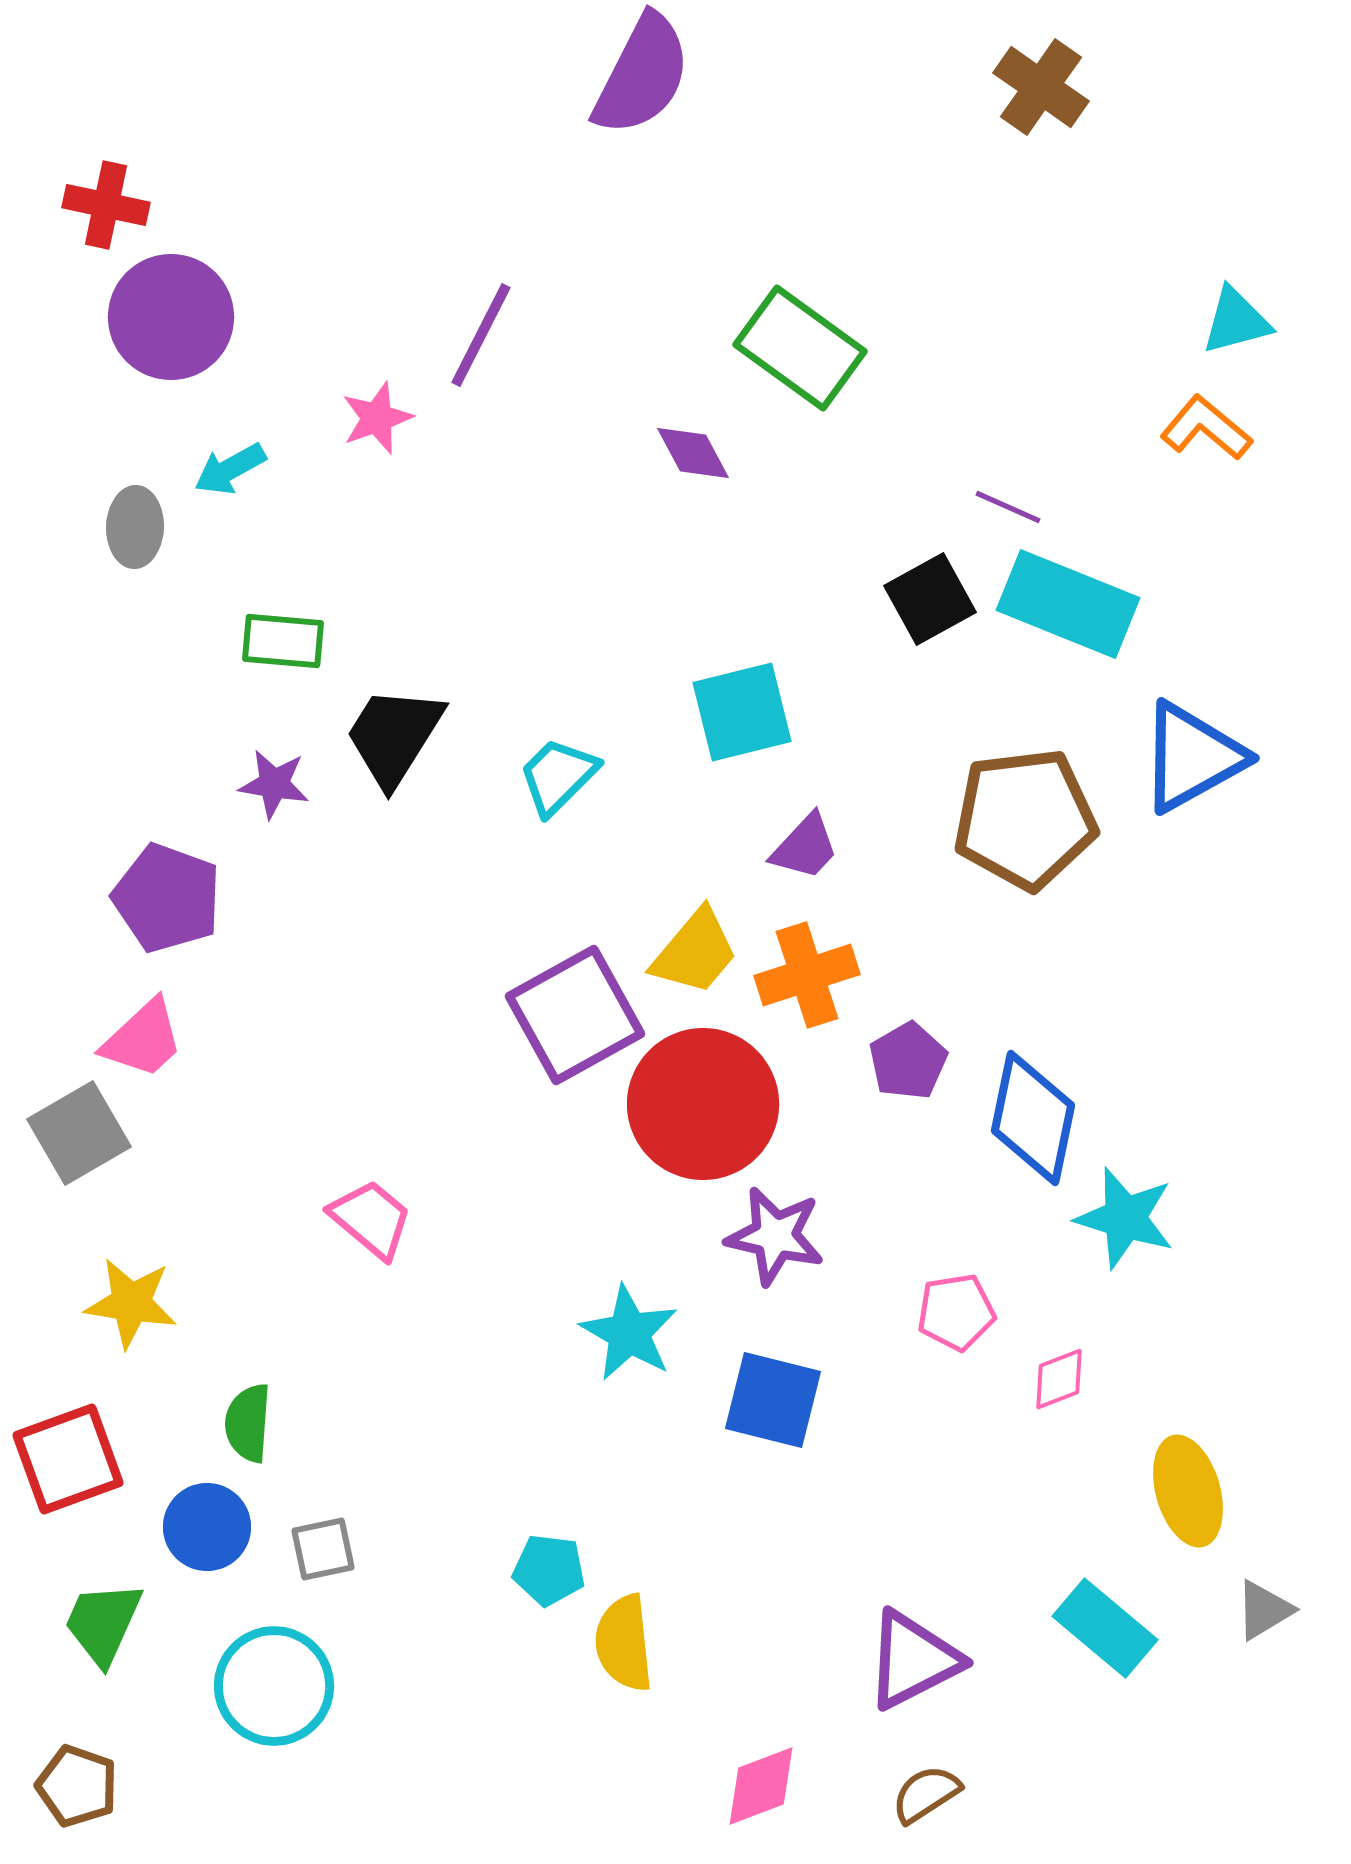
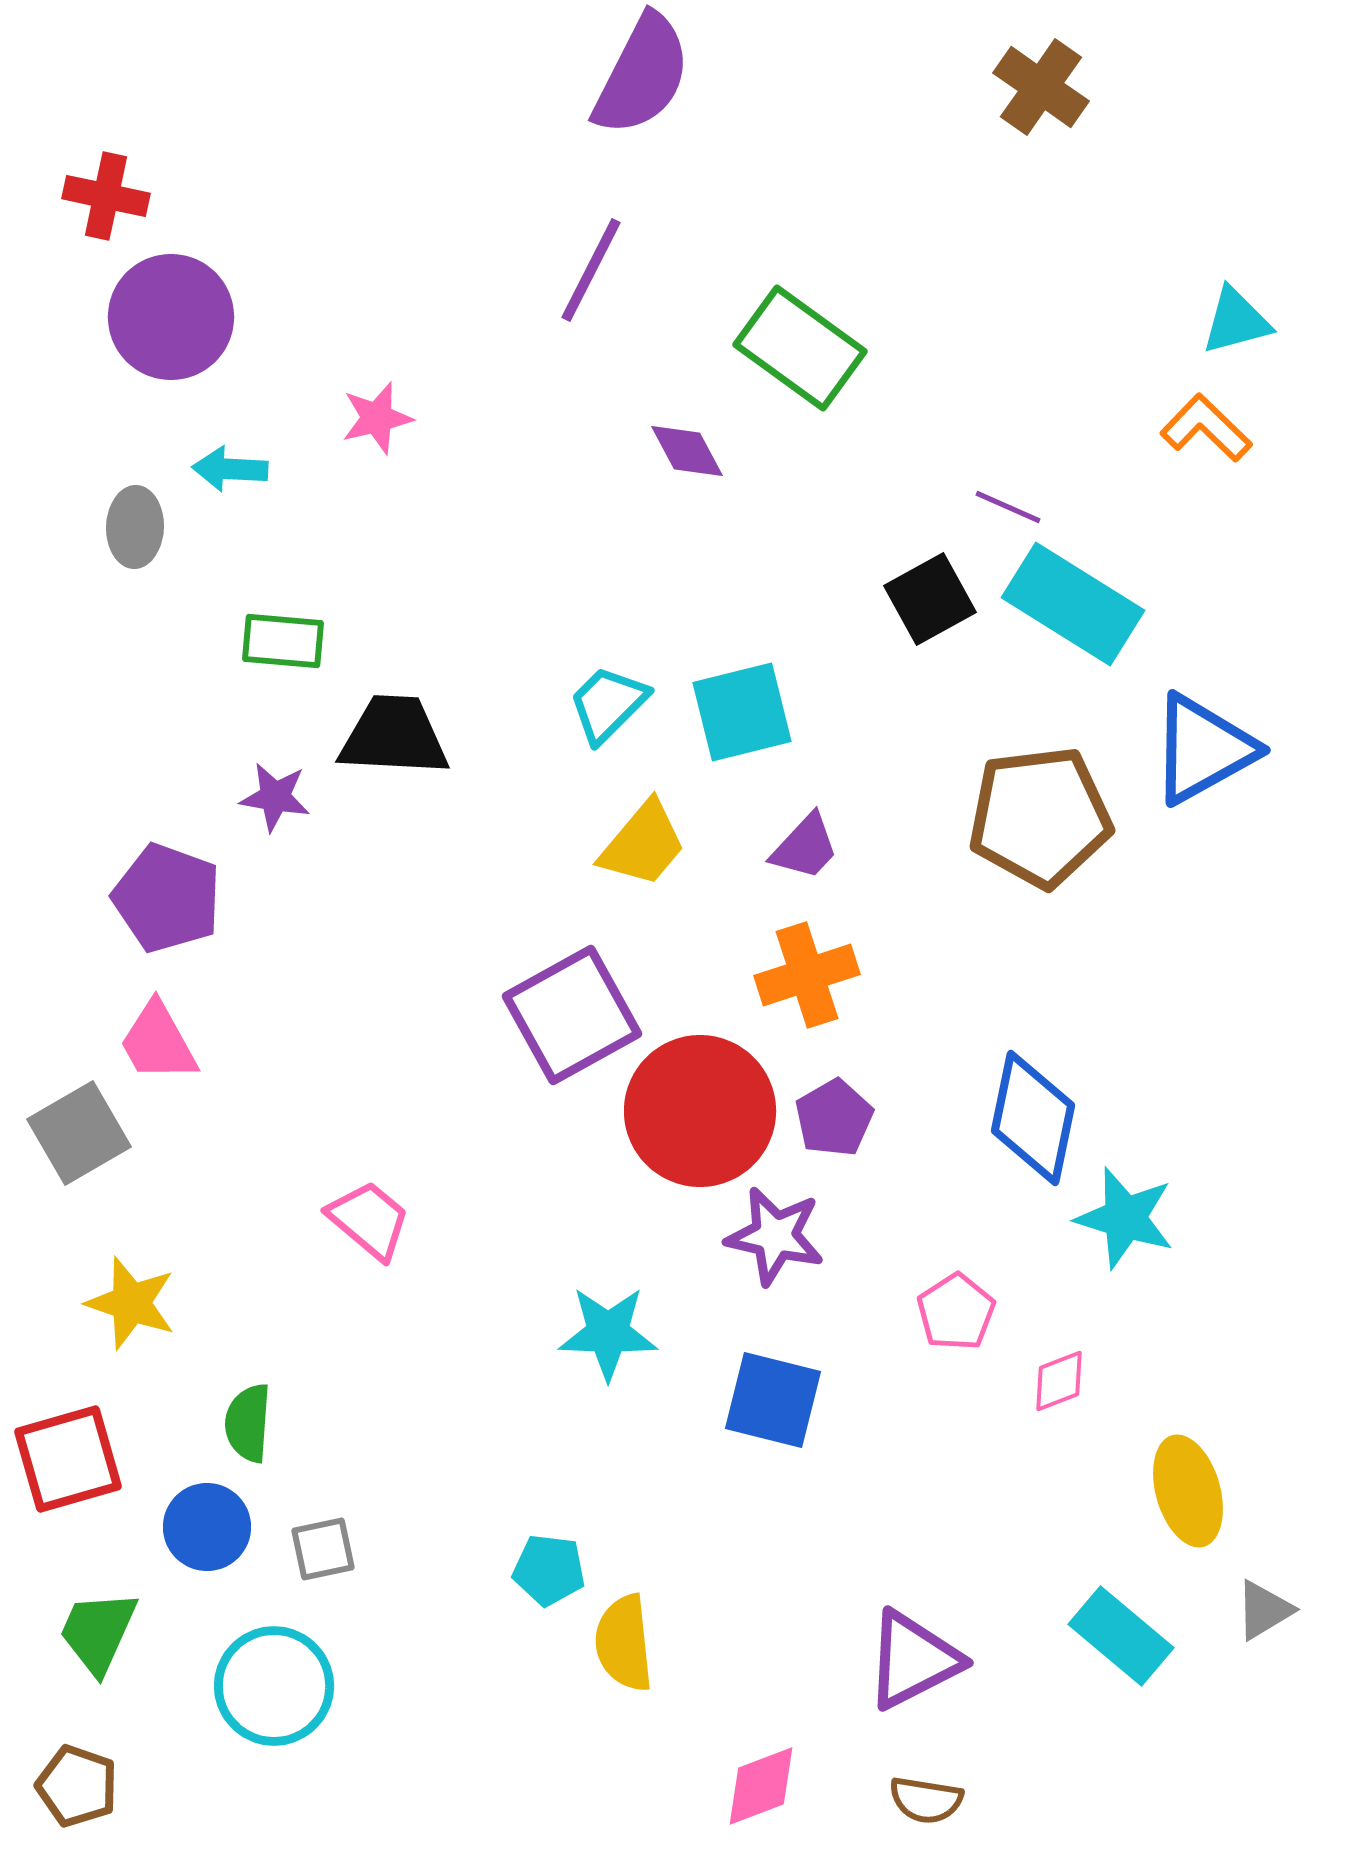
red cross at (106, 205): moved 9 px up
purple line at (481, 335): moved 110 px right, 65 px up
pink star at (377, 418): rotated 6 degrees clockwise
orange L-shape at (1206, 428): rotated 4 degrees clockwise
purple diamond at (693, 453): moved 6 px left, 2 px up
cyan arrow at (230, 469): rotated 32 degrees clockwise
cyan rectangle at (1068, 604): moved 5 px right; rotated 10 degrees clockwise
black trapezoid at (394, 736): rotated 61 degrees clockwise
blue triangle at (1192, 757): moved 11 px right, 8 px up
cyan trapezoid at (558, 776): moved 50 px right, 72 px up
purple star at (274, 784): moved 1 px right, 13 px down
brown pentagon at (1025, 819): moved 15 px right, 2 px up
yellow trapezoid at (695, 952): moved 52 px left, 108 px up
purple square at (575, 1015): moved 3 px left
pink trapezoid at (143, 1039): moved 15 px right, 3 px down; rotated 104 degrees clockwise
purple pentagon at (908, 1061): moved 74 px left, 57 px down
red circle at (703, 1104): moved 3 px left, 7 px down
pink trapezoid at (371, 1219): moved 2 px left, 1 px down
yellow star at (131, 1303): rotated 10 degrees clockwise
pink pentagon at (956, 1312): rotated 24 degrees counterclockwise
cyan star at (629, 1333): moved 21 px left; rotated 28 degrees counterclockwise
pink diamond at (1059, 1379): moved 2 px down
red square at (68, 1459): rotated 4 degrees clockwise
green trapezoid at (103, 1623): moved 5 px left, 9 px down
cyan rectangle at (1105, 1628): moved 16 px right, 8 px down
brown semicircle at (926, 1794): moved 6 px down; rotated 138 degrees counterclockwise
